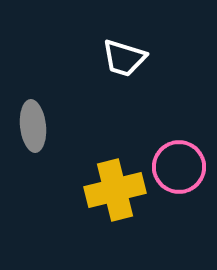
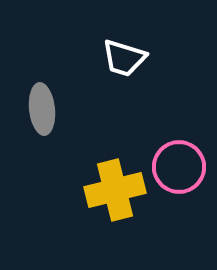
gray ellipse: moved 9 px right, 17 px up
